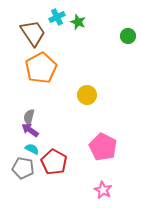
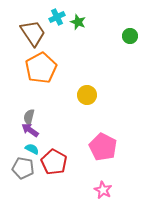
green circle: moved 2 px right
